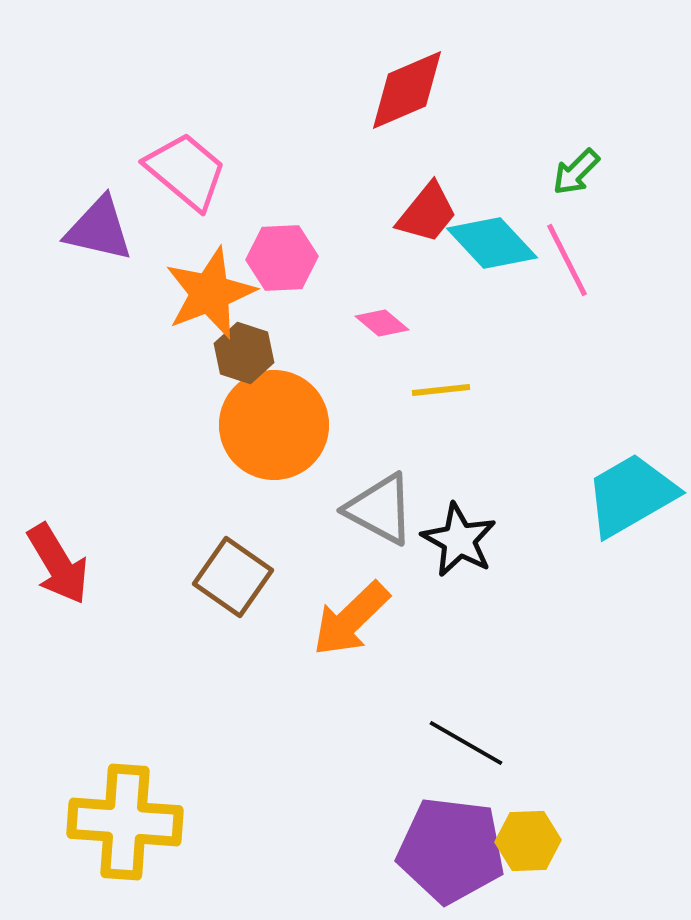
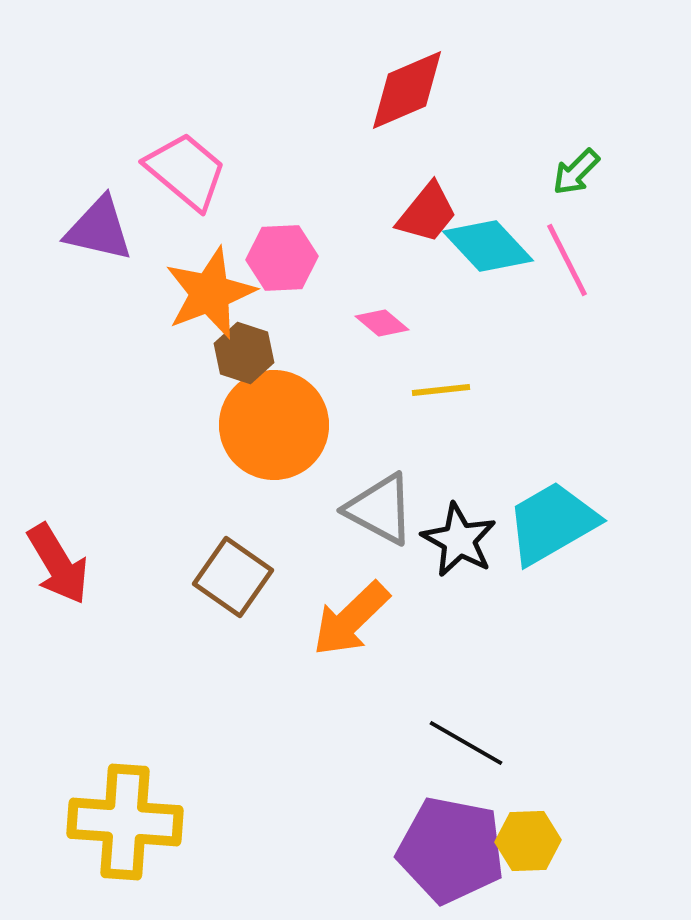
cyan diamond: moved 4 px left, 3 px down
cyan trapezoid: moved 79 px left, 28 px down
purple pentagon: rotated 4 degrees clockwise
